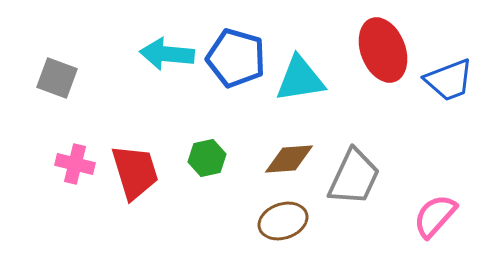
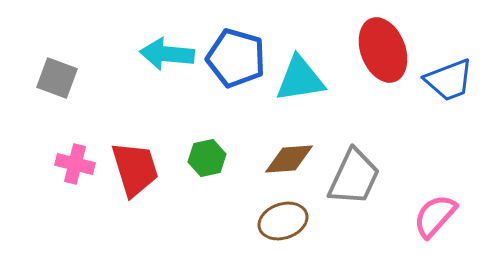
red trapezoid: moved 3 px up
